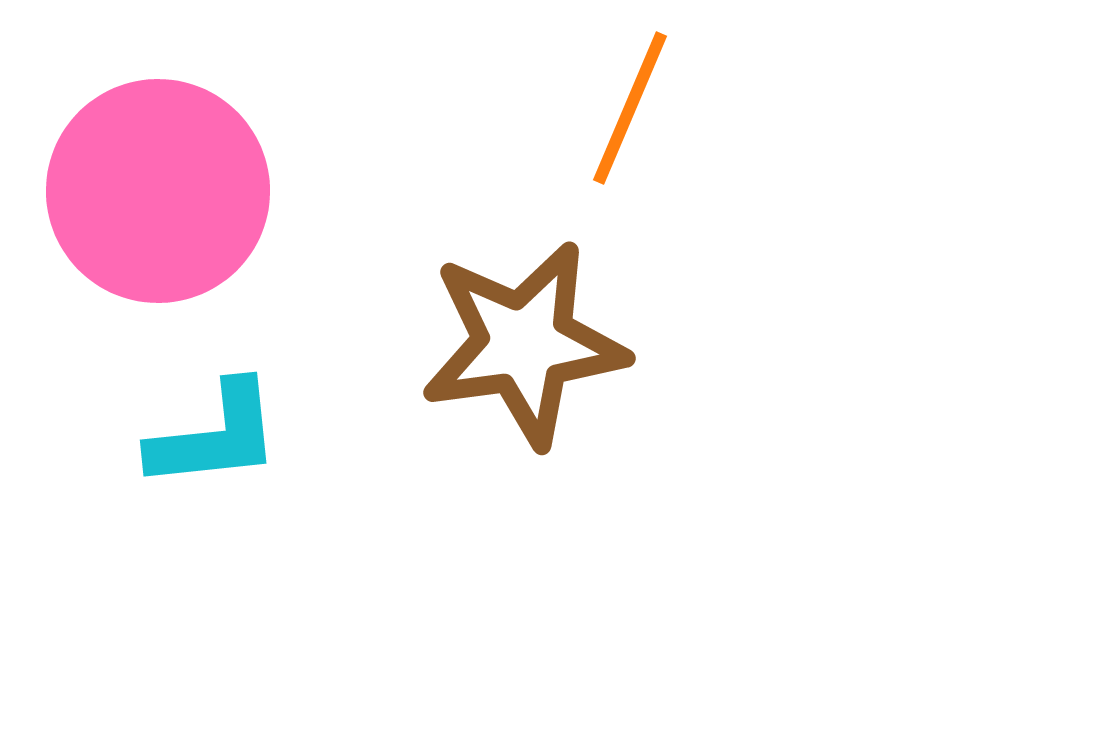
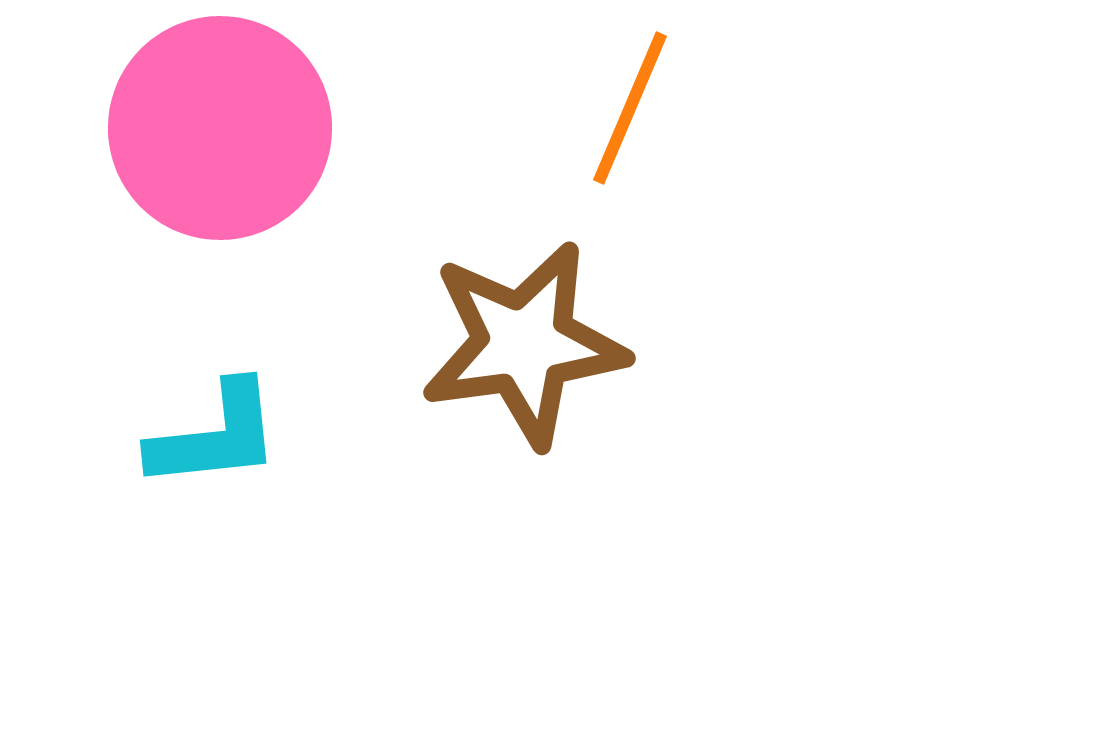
pink circle: moved 62 px right, 63 px up
